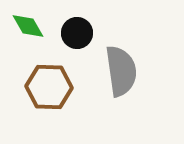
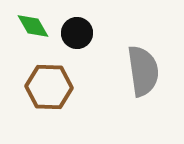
green diamond: moved 5 px right
gray semicircle: moved 22 px right
